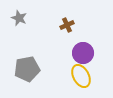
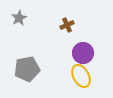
gray star: rotated 21 degrees clockwise
